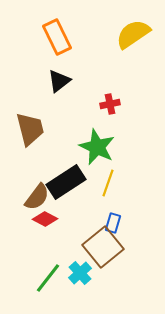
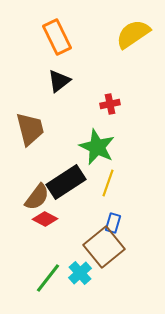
brown square: moved 1 px right
